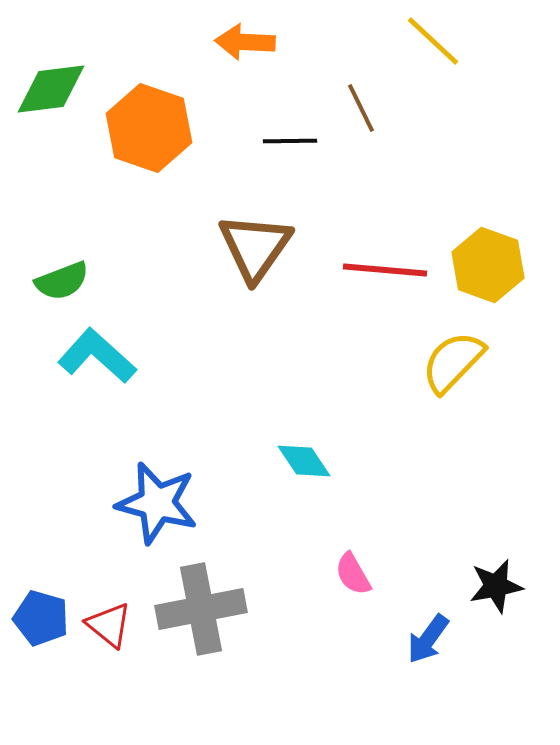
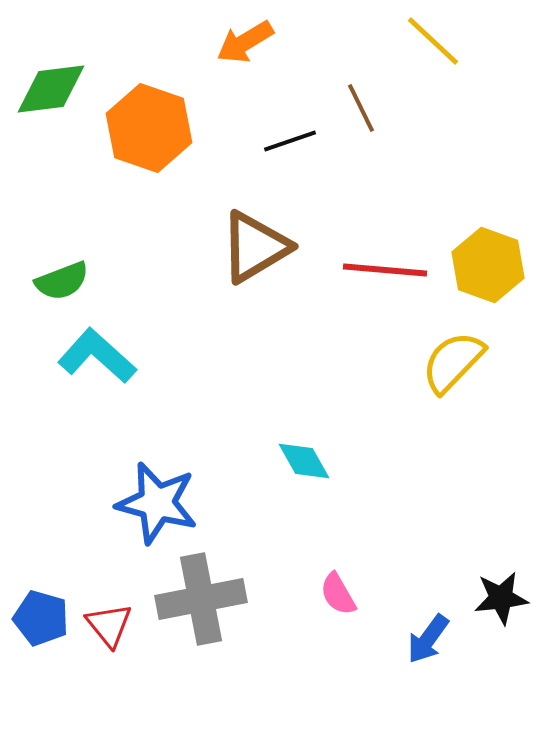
orange arrow: rotated 34 degrees counterclockwise
black line: rotated 18 degrees counterclockwise
brown triangle: rotated 24 degrees clockwise
cyan diamond: rotated 4 degrees clockwise
pink semicircle: moved 15 px left, 20 px down
black star: moved 5 px right, 12 px down; rotated 4 degrees clockwise
gray cross: moved 10 px up
red triangle: rotated 12 degrees clockwise
